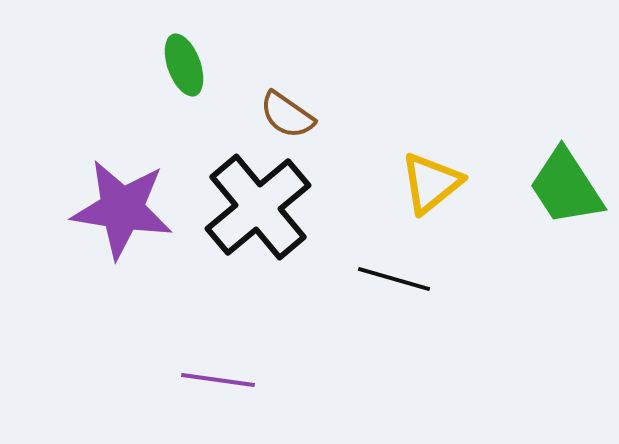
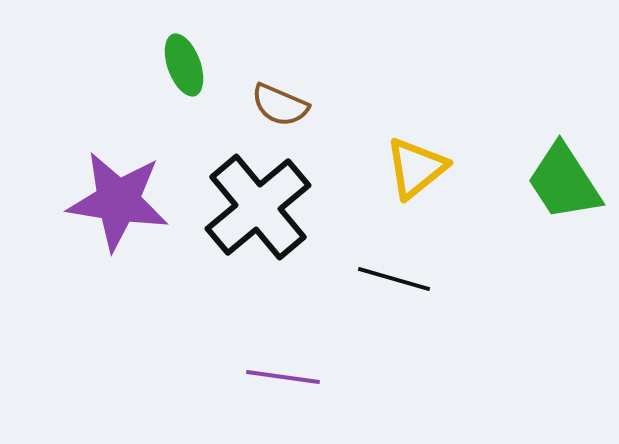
brown semicircle: moved 7 px left, 10 px up; rotated 12 degrees counterclockwise
yellow triangle: moved 15 px left, 15 px up
green trapezoid: moved 2 px left, 5 px up
purple star: moved 4 px left, 8 px up
purple line: moved 65 px right, 3 px up
